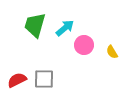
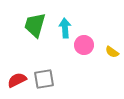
cyan arrow: rotated 54 degrees counterclockwise
yellow semicircle: rotated 24 degrees counterclockwise
gray square: rotated 10 degrees counterclockwise
